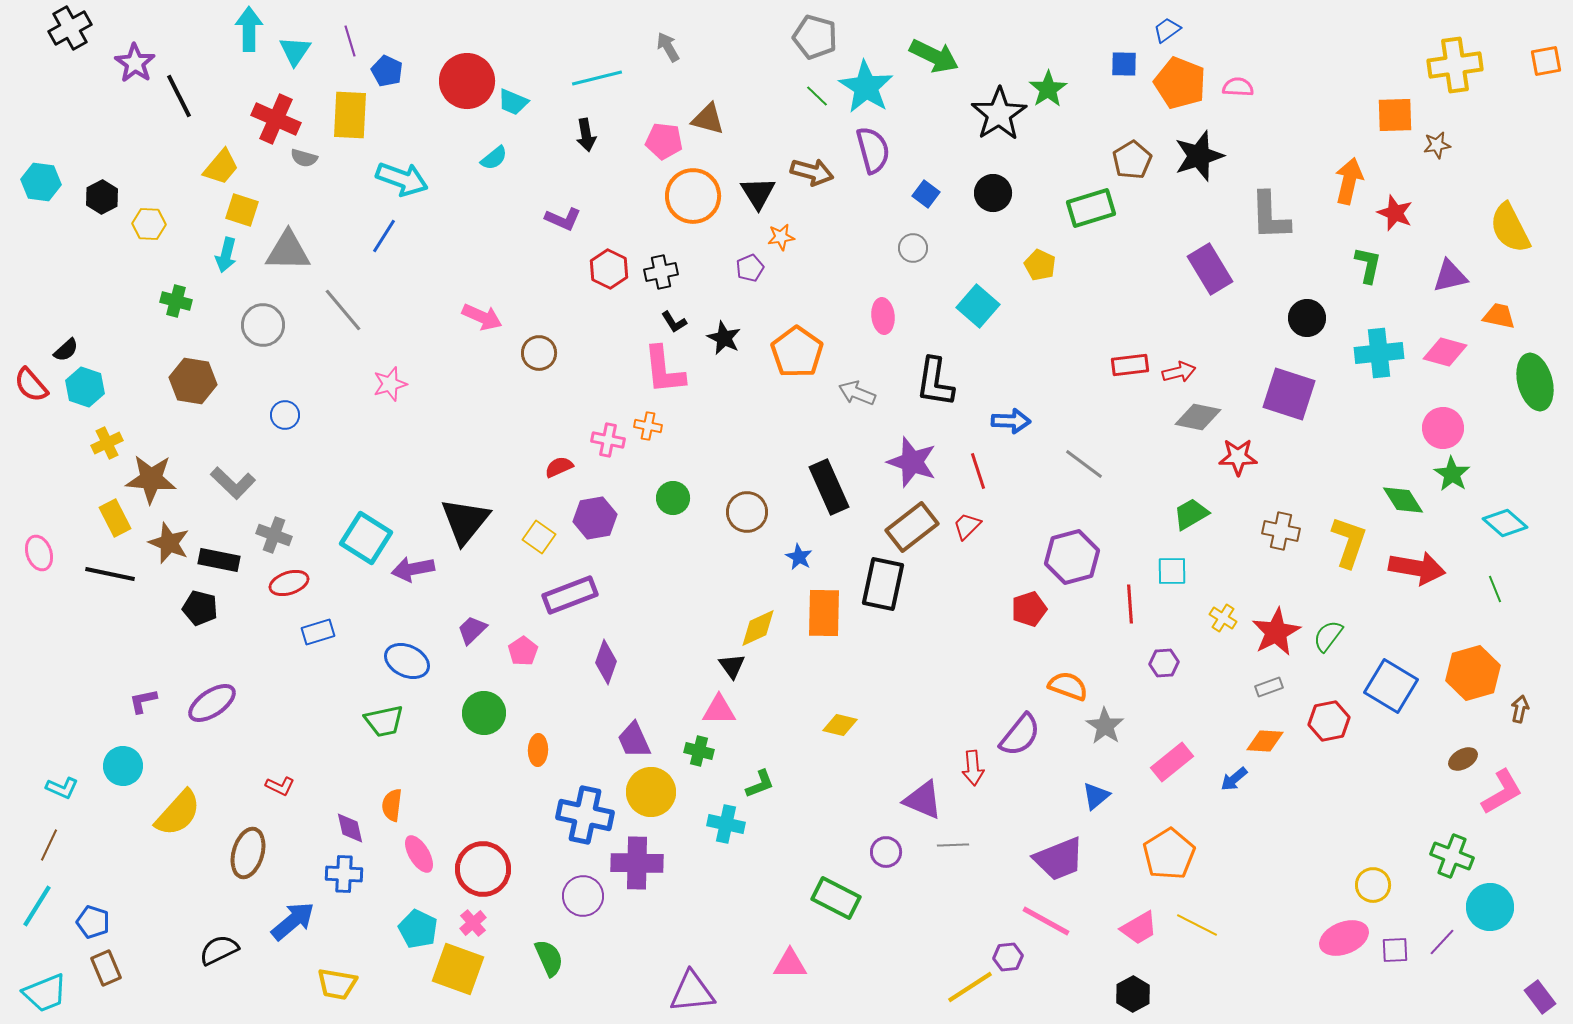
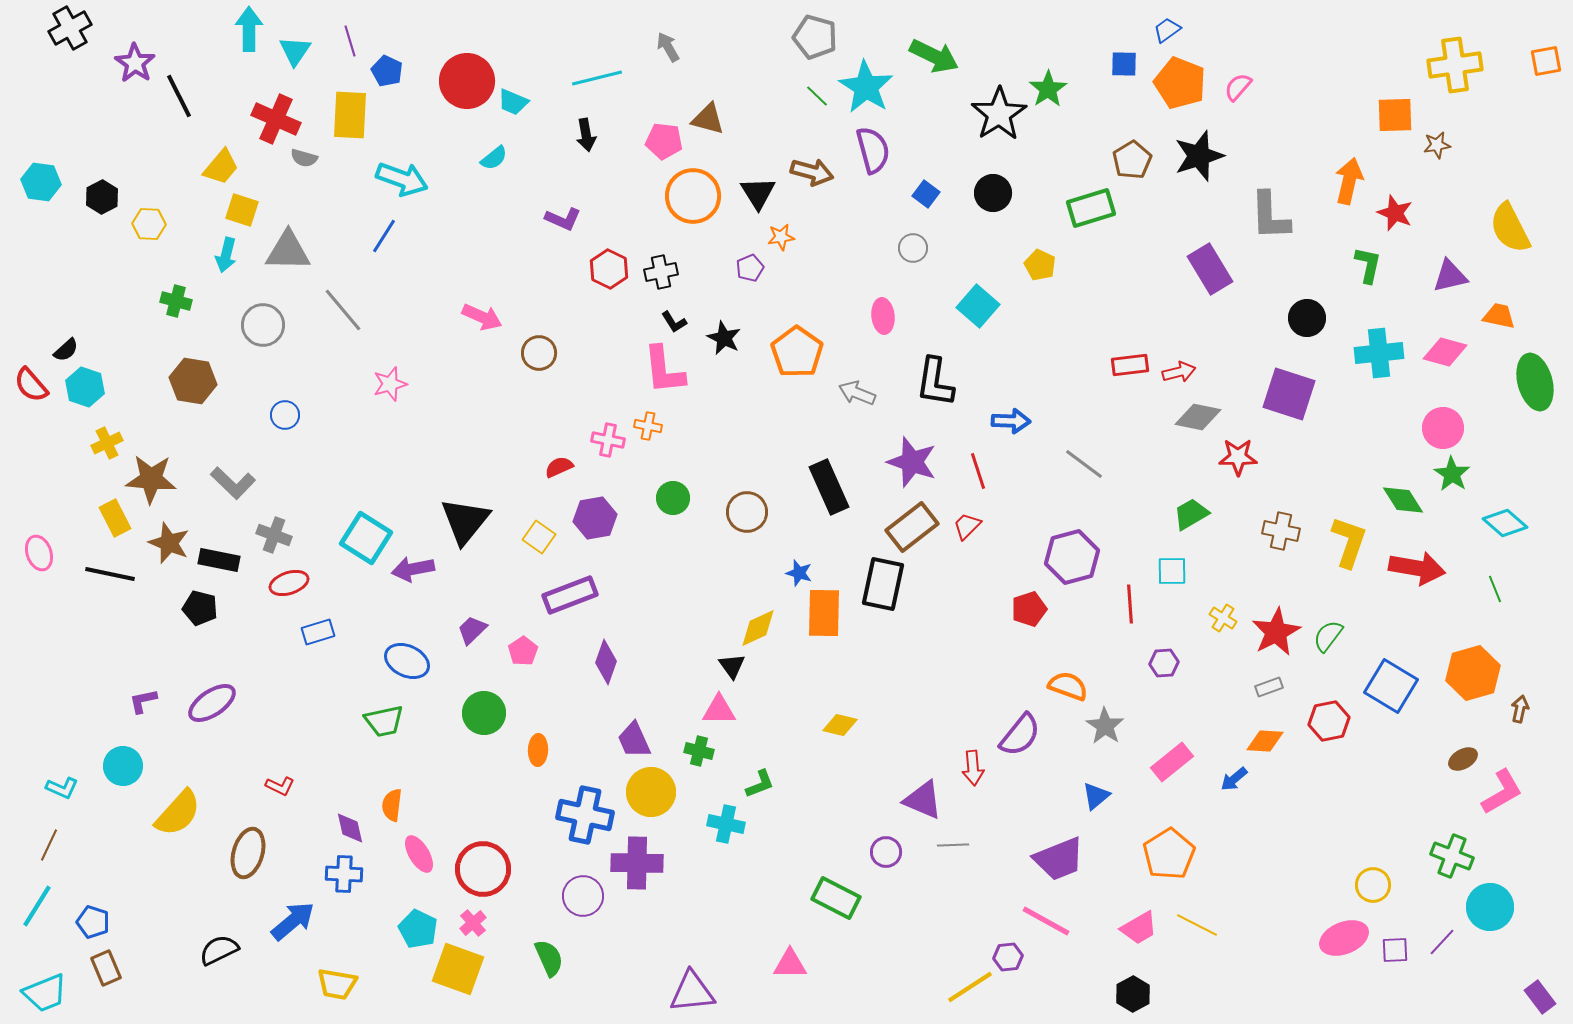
pink semicircle at (1238, 87): rotated 52 degrees counterclockwise
blue star at (799, 557): moved 16 px down; rotated 12 degrees counterclockwise
